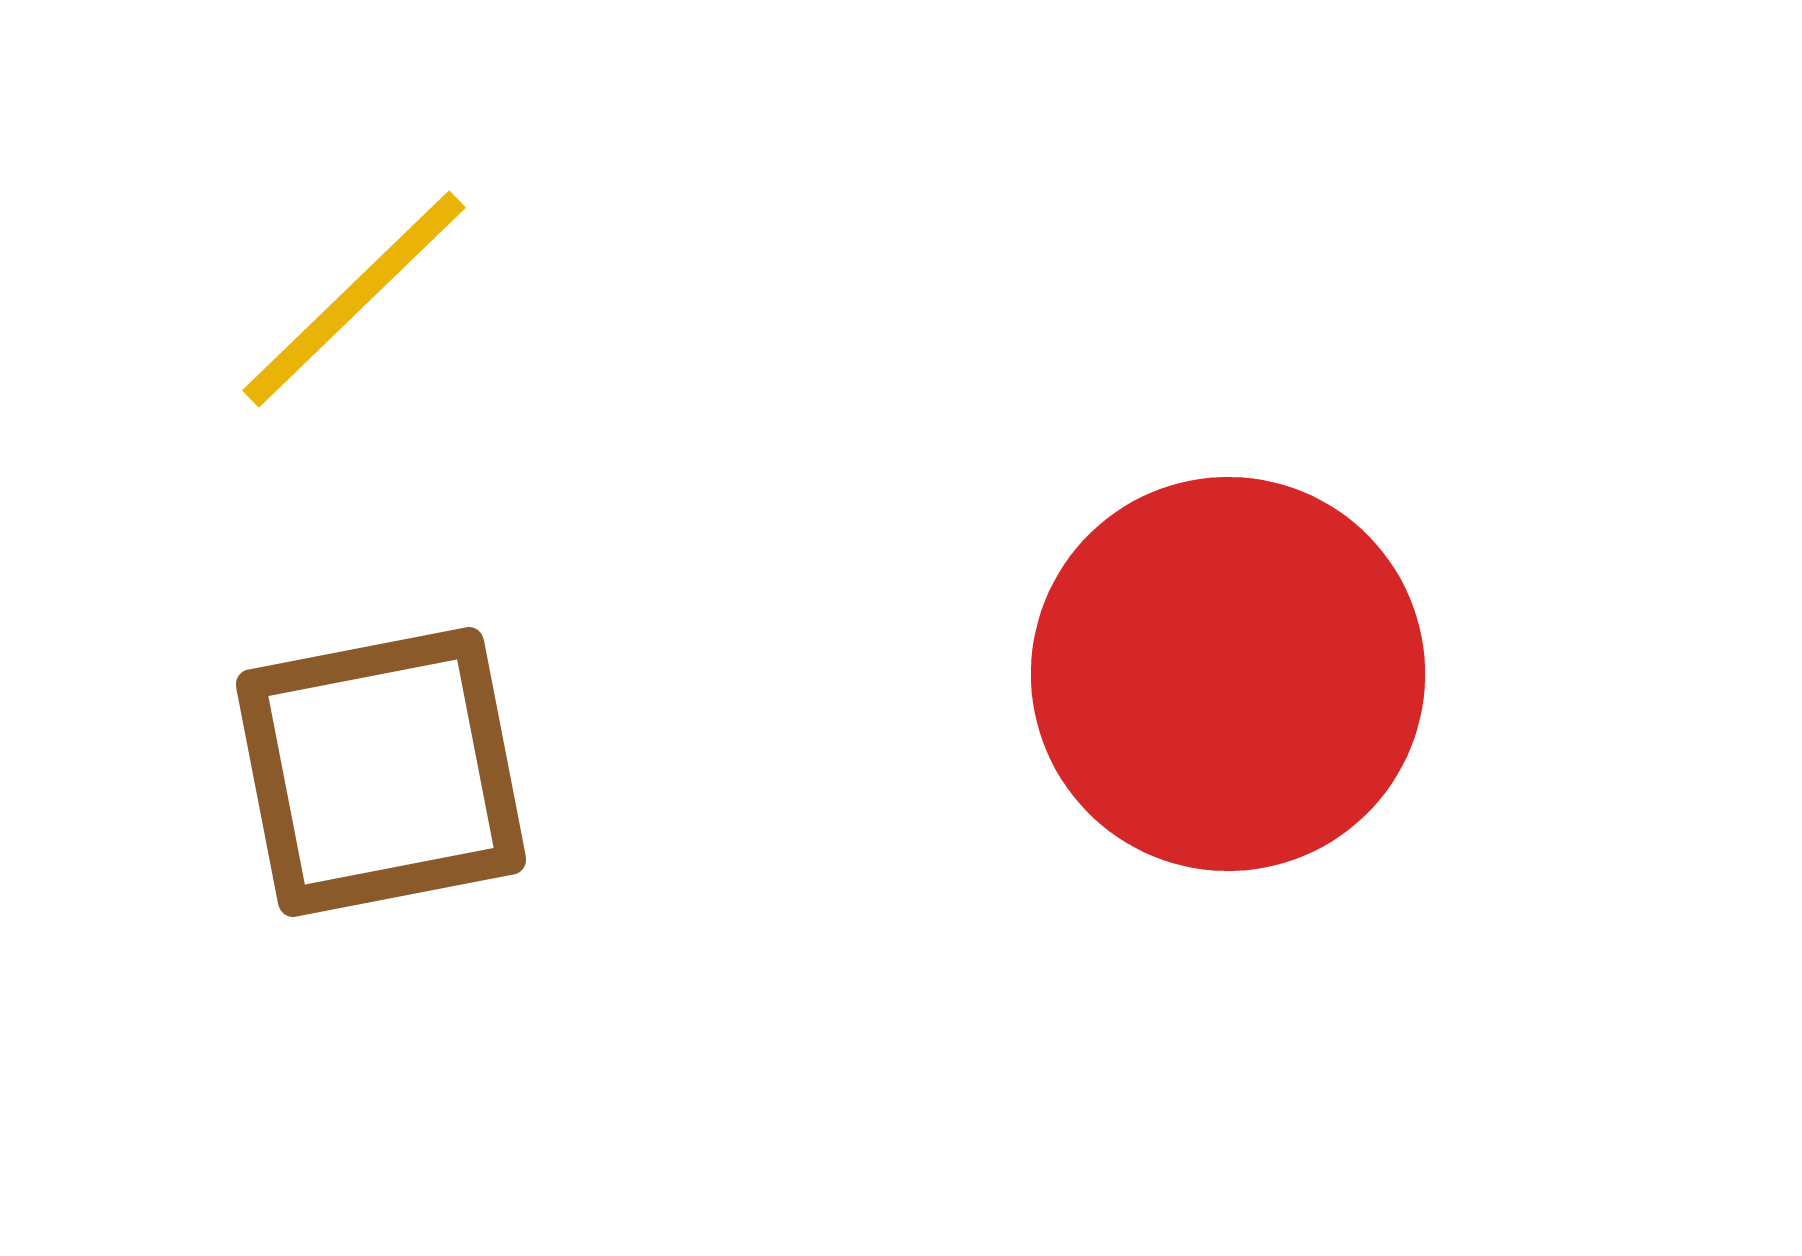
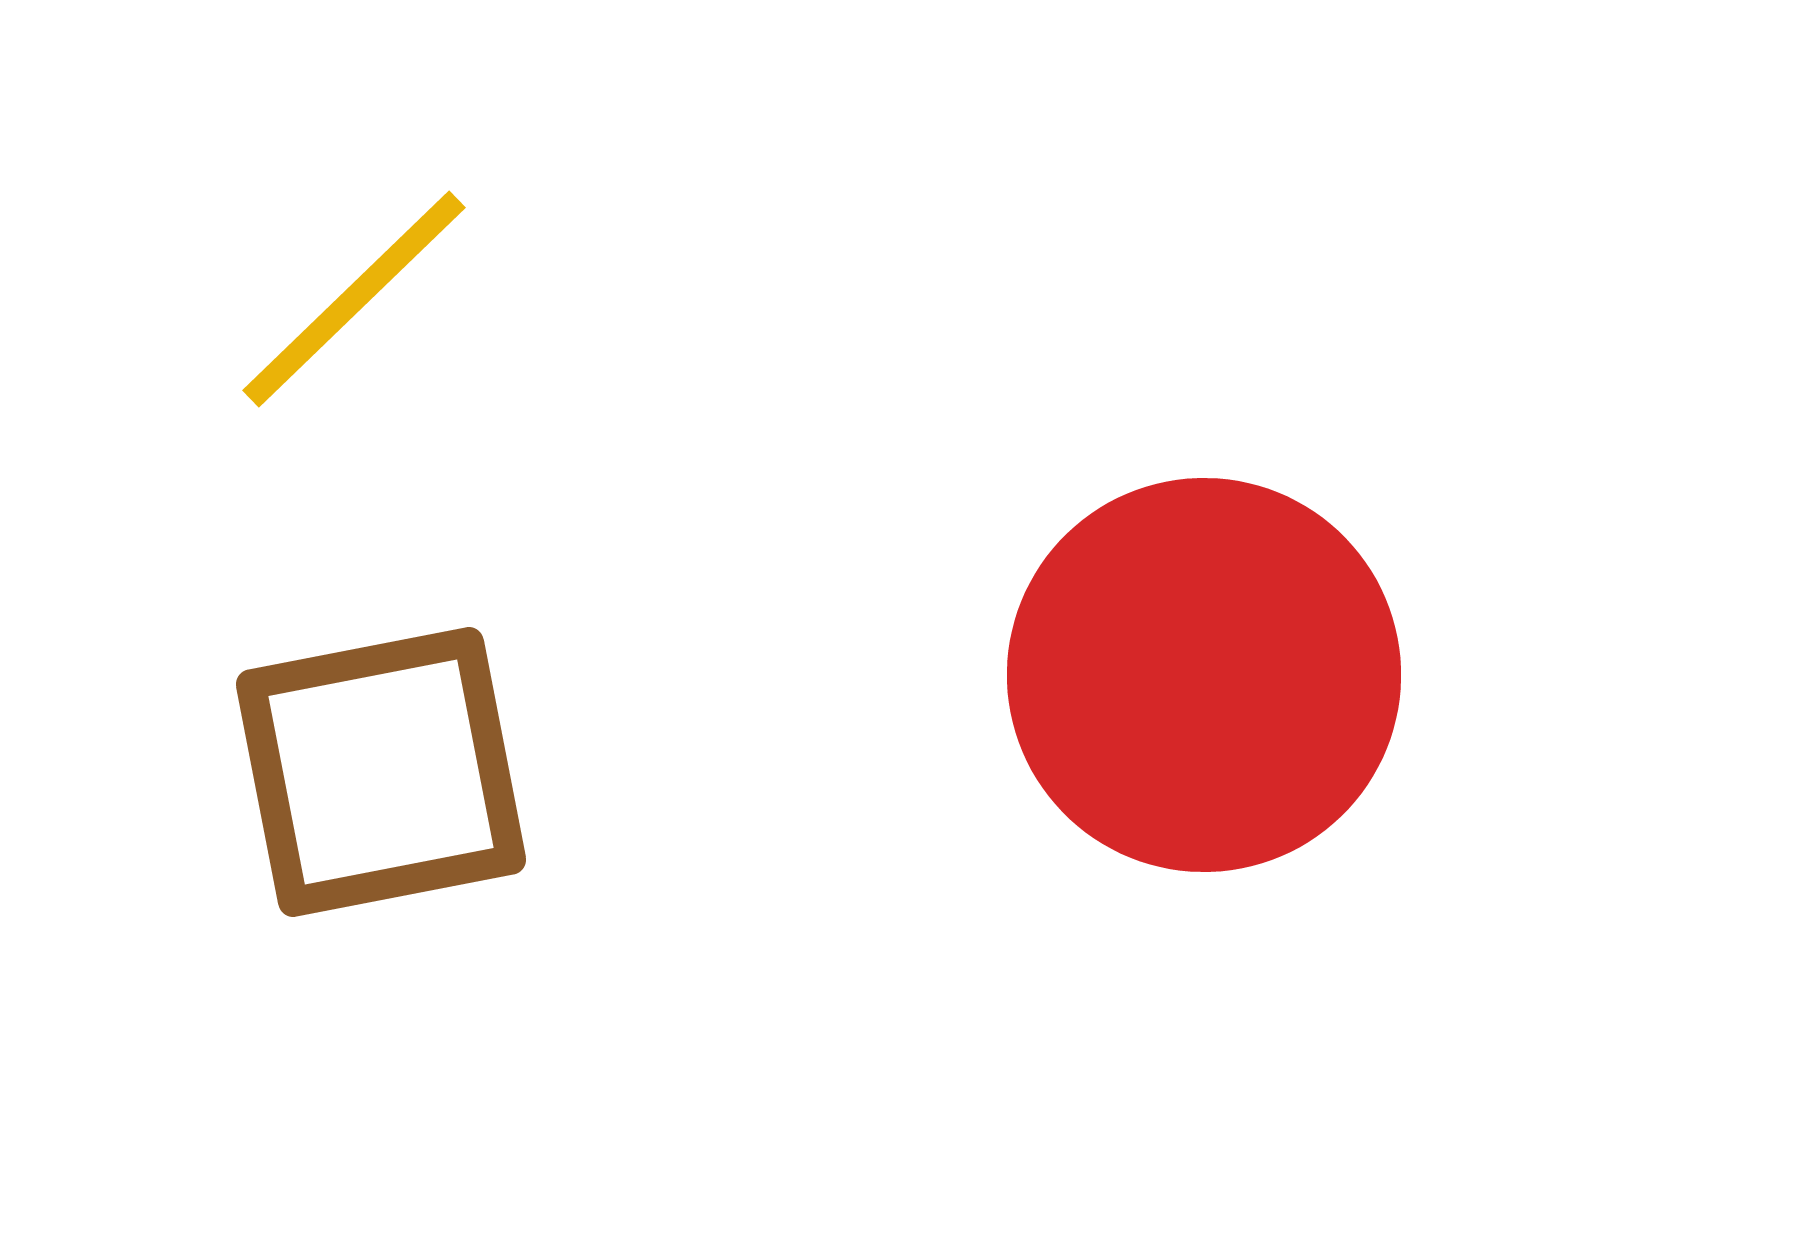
red circle: moved 24 px left, 1 px down
